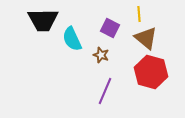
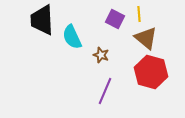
black trapezoid: moved 1 px left; rotated 88 degrees clockwise
purple square: moved 5 px right, 9 px up
cyan semicircle: moved 2 px up
